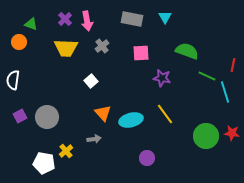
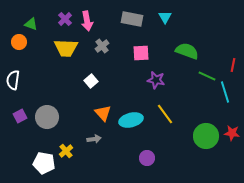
purple star: moved 6 px left, 2 px down
